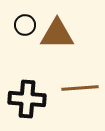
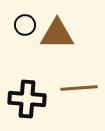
brown line: moved 1 px left
